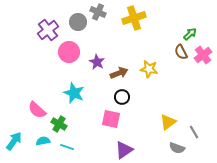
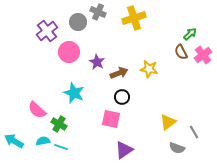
purple cross: moved 1 px left, 1 px down
cyan arrow: rotated 96 degrees counterclockwise
cyan line: moved 6 px left
